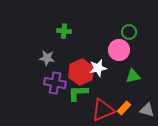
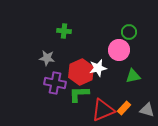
green L-shape: moved 1 px right, 1 px down
